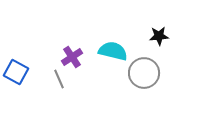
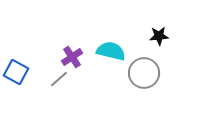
cyan semicircle: moved 2 px left
gray line: rotated 72 degrees clockwise
